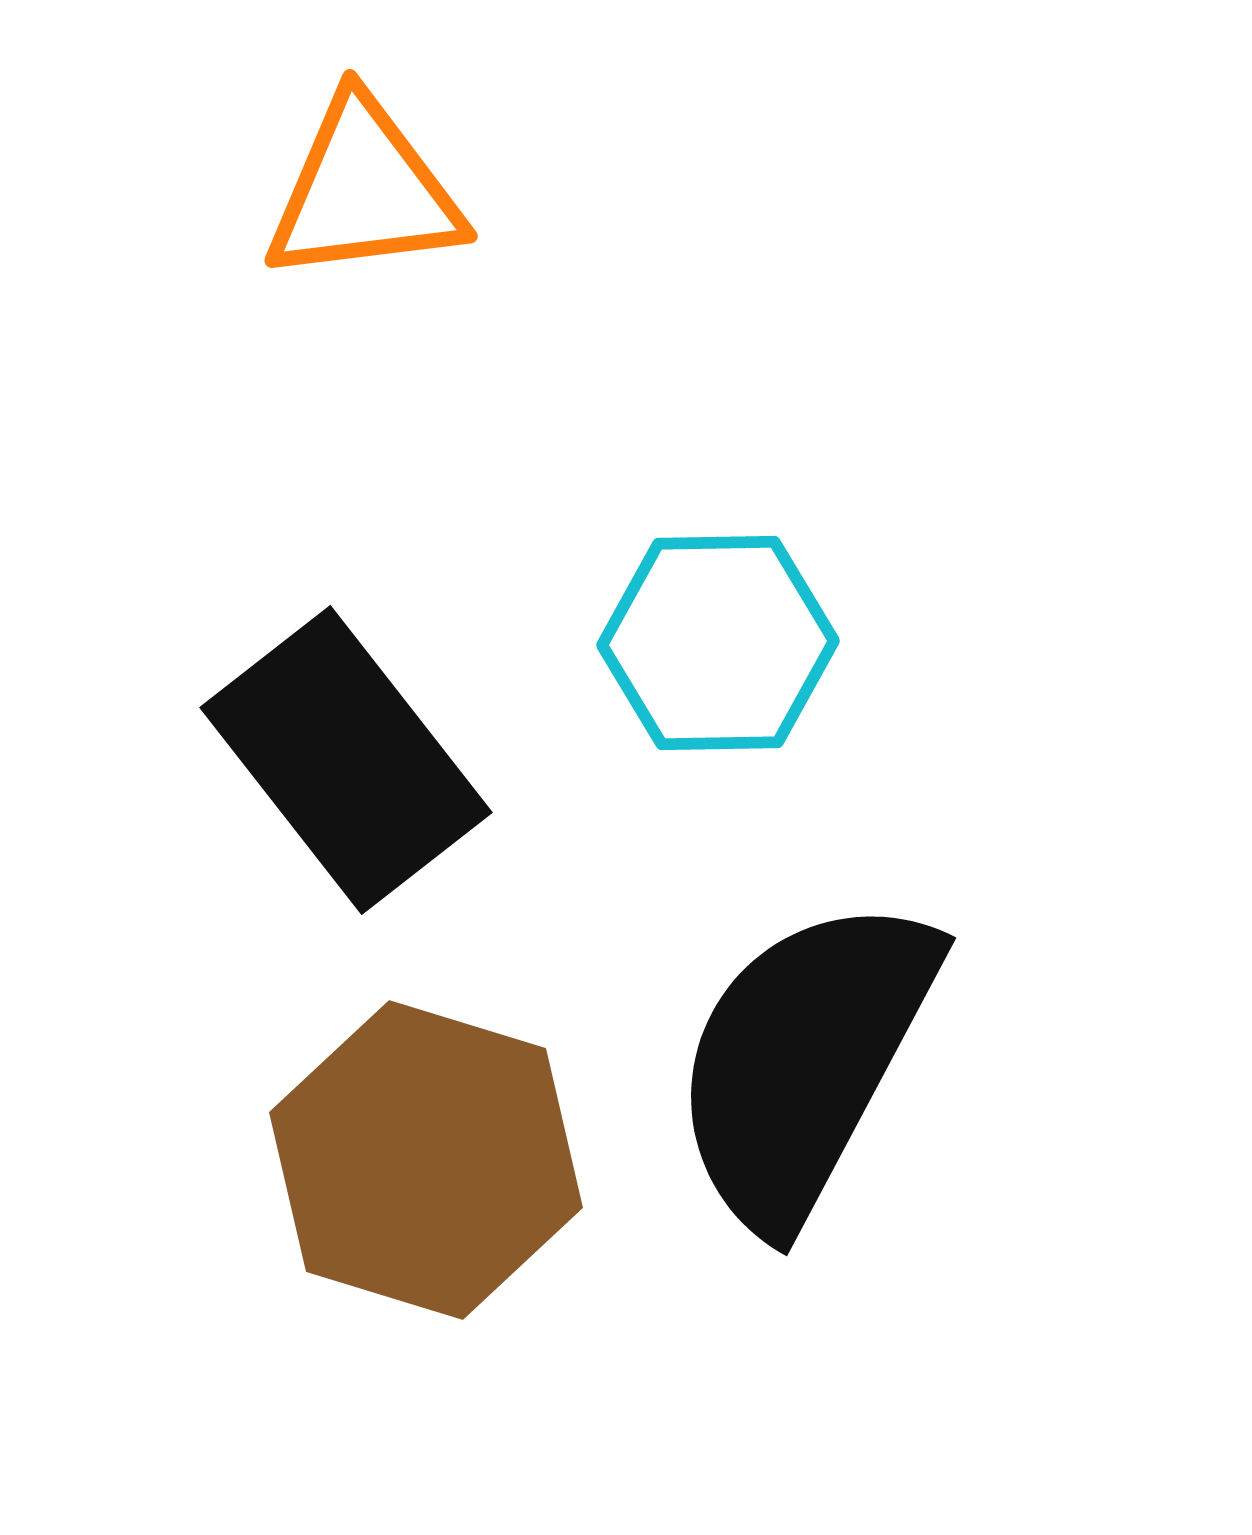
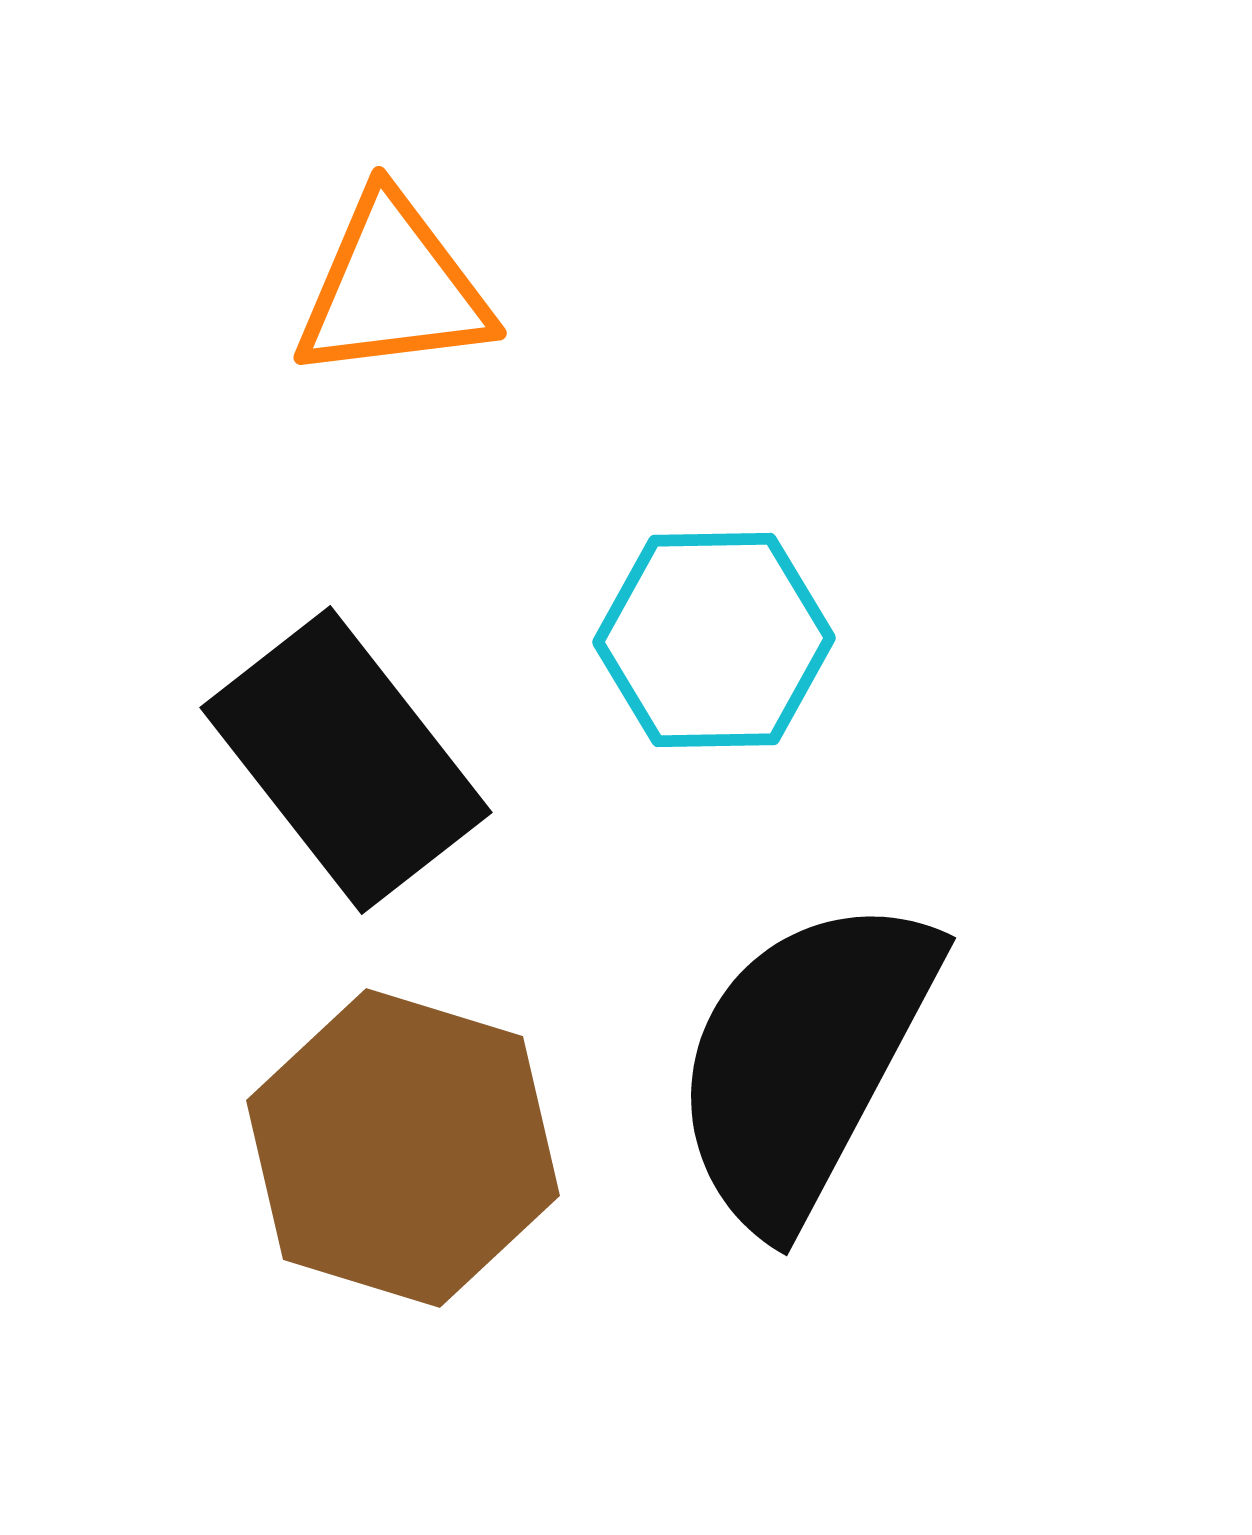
orange triangle: moved 29 px right, 97 px down
cyan hexagon: moved 4 px left, 3 px up
brown hexagon: moved 23 px left, 12 px up
